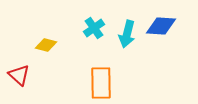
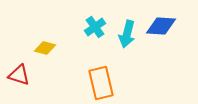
cyan cross: moved 1 px right, 1 px up
yellow diamond: moved 1 px left, 3 px down
red triangle: rotated 25 degrees counterclockwise
orange rectangle: rotated 12 degrees counterclockwise
